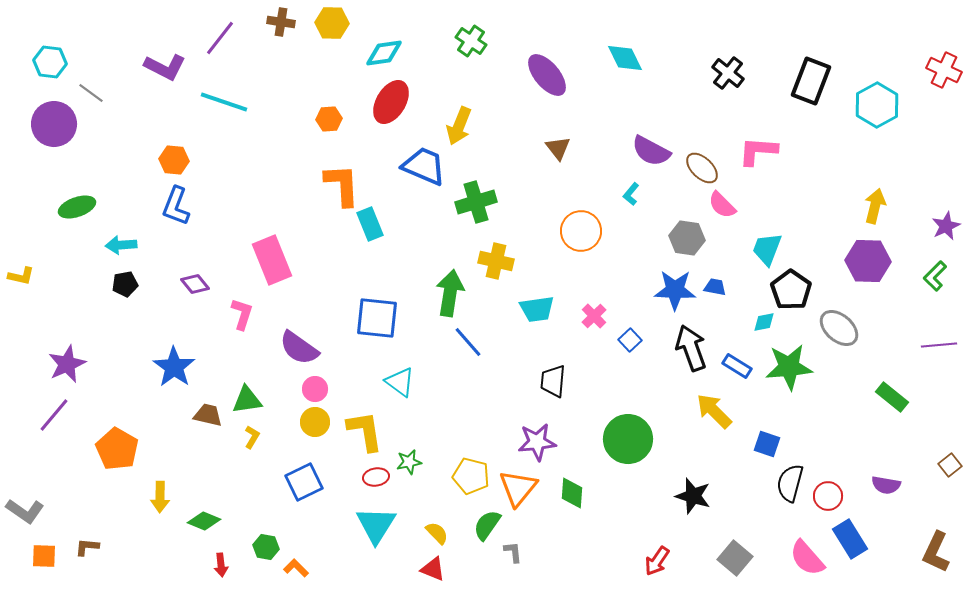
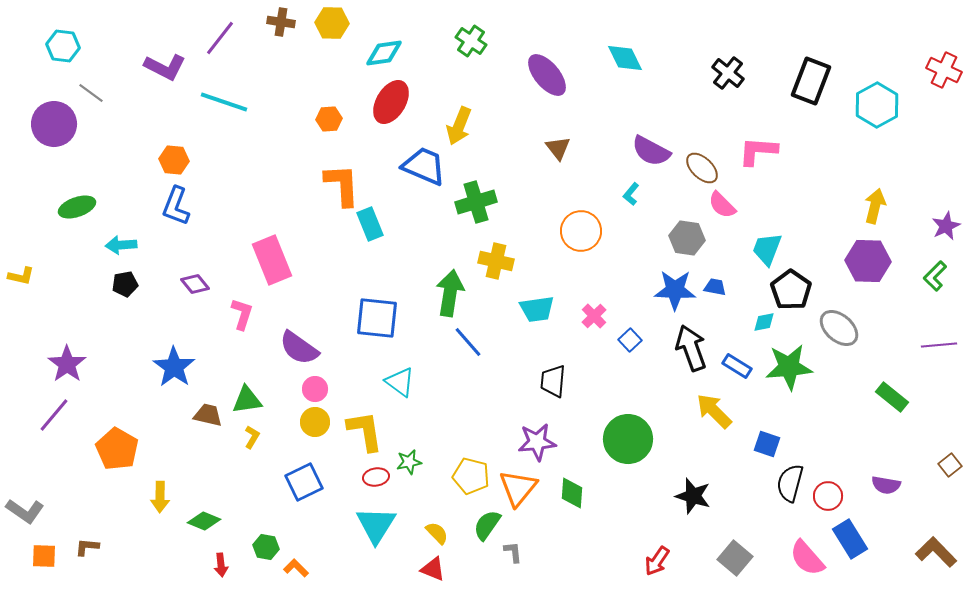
cyan hexagon at (50, 62): moved 13 px right, 16 px up
purple star at (67, 364): rotated 12 degrees counterclockwise
brown L-shape at (936, 552): rotated 111 degrees clockwise
